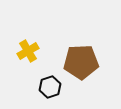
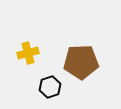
yellow cross: moved 2 px down; rotated 15 degrees clockwise
